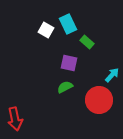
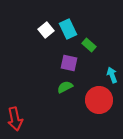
cyan rectangle: moved 5 px down
white square: rotated 21 degrees clockwise
green rectangle: moved 2 px right, 3 px down
cyan arrow: rotated 63 degrees counterclockwise
